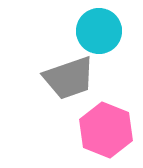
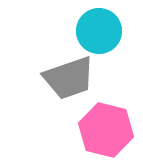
pink hexagon: rotated 8 degrees counterclockwise
